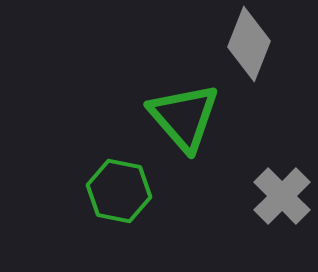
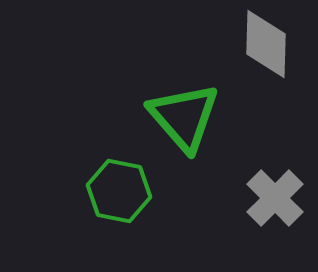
gray diamond: moved 17 px right; rotated 20 degrees counterclockwise
gray cross: moved 7 px left, 2 px down
